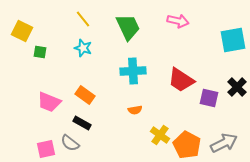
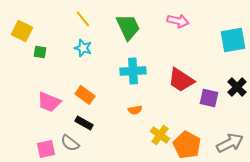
black rectangle: moved 2 px right
gray arrow: moved 6 px right
